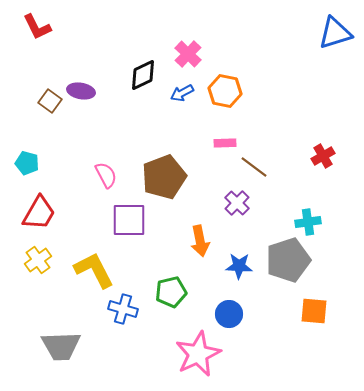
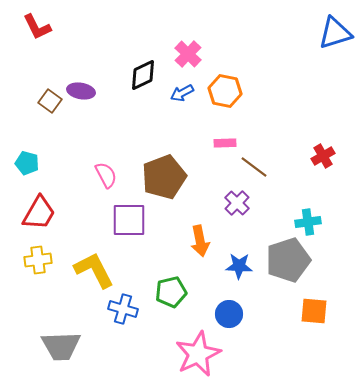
yellow cross: rotated 28 degrees clockwise
